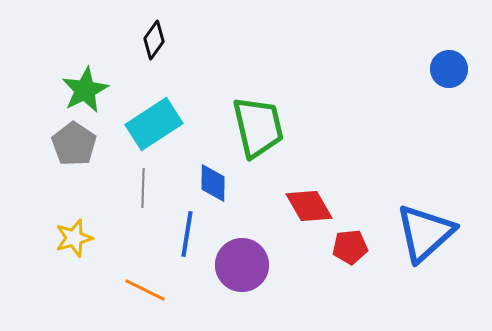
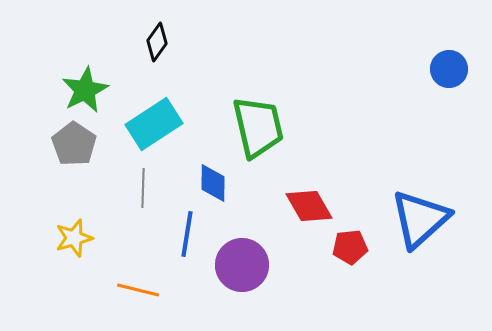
black diamond: moved 3 px right, 2 px down
blue triangle: moved 5 px left, 14 px up
orange line: moved 7 px left; rotated 12 degrees counterclockwise
